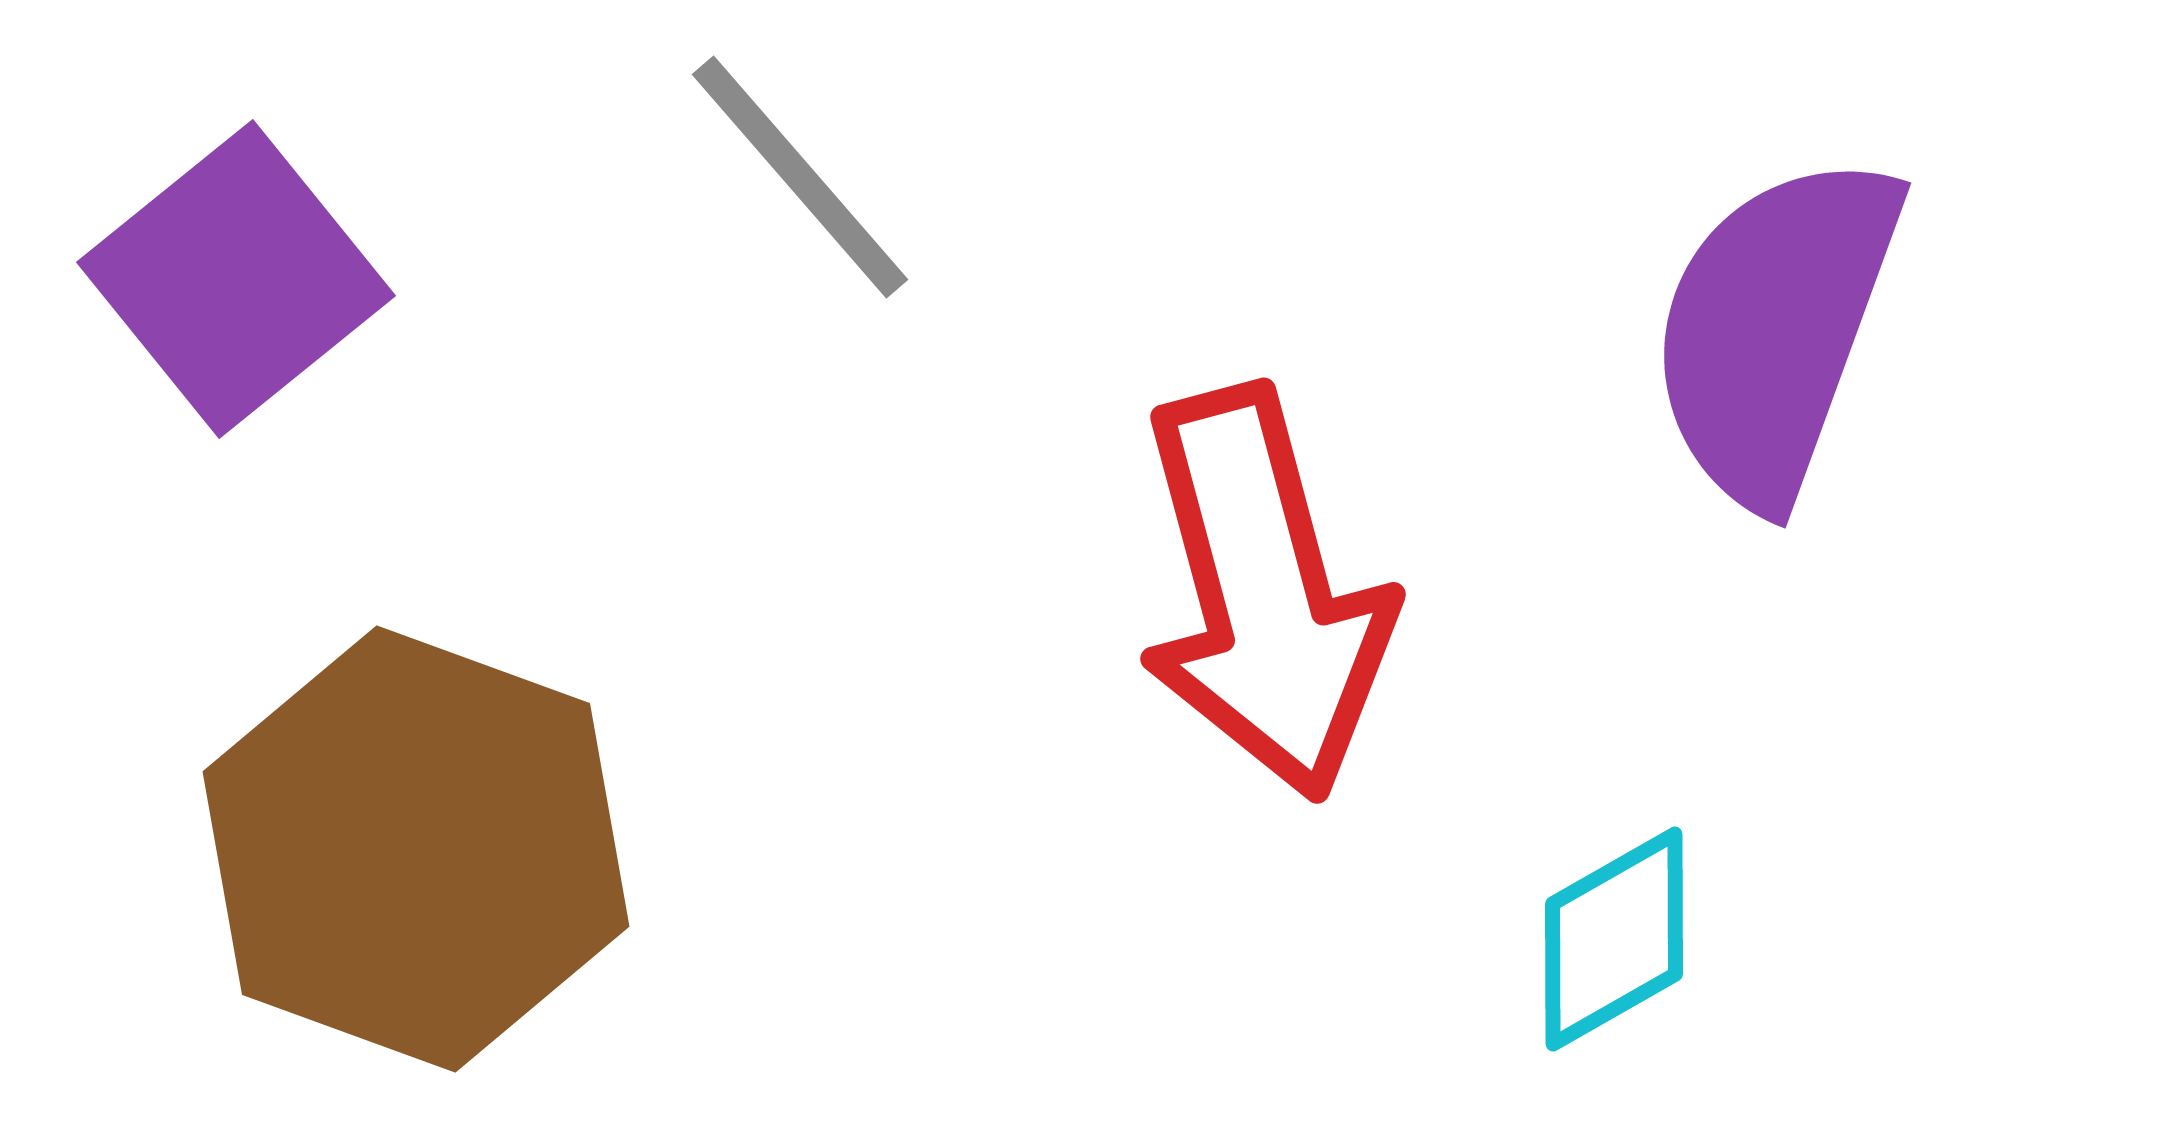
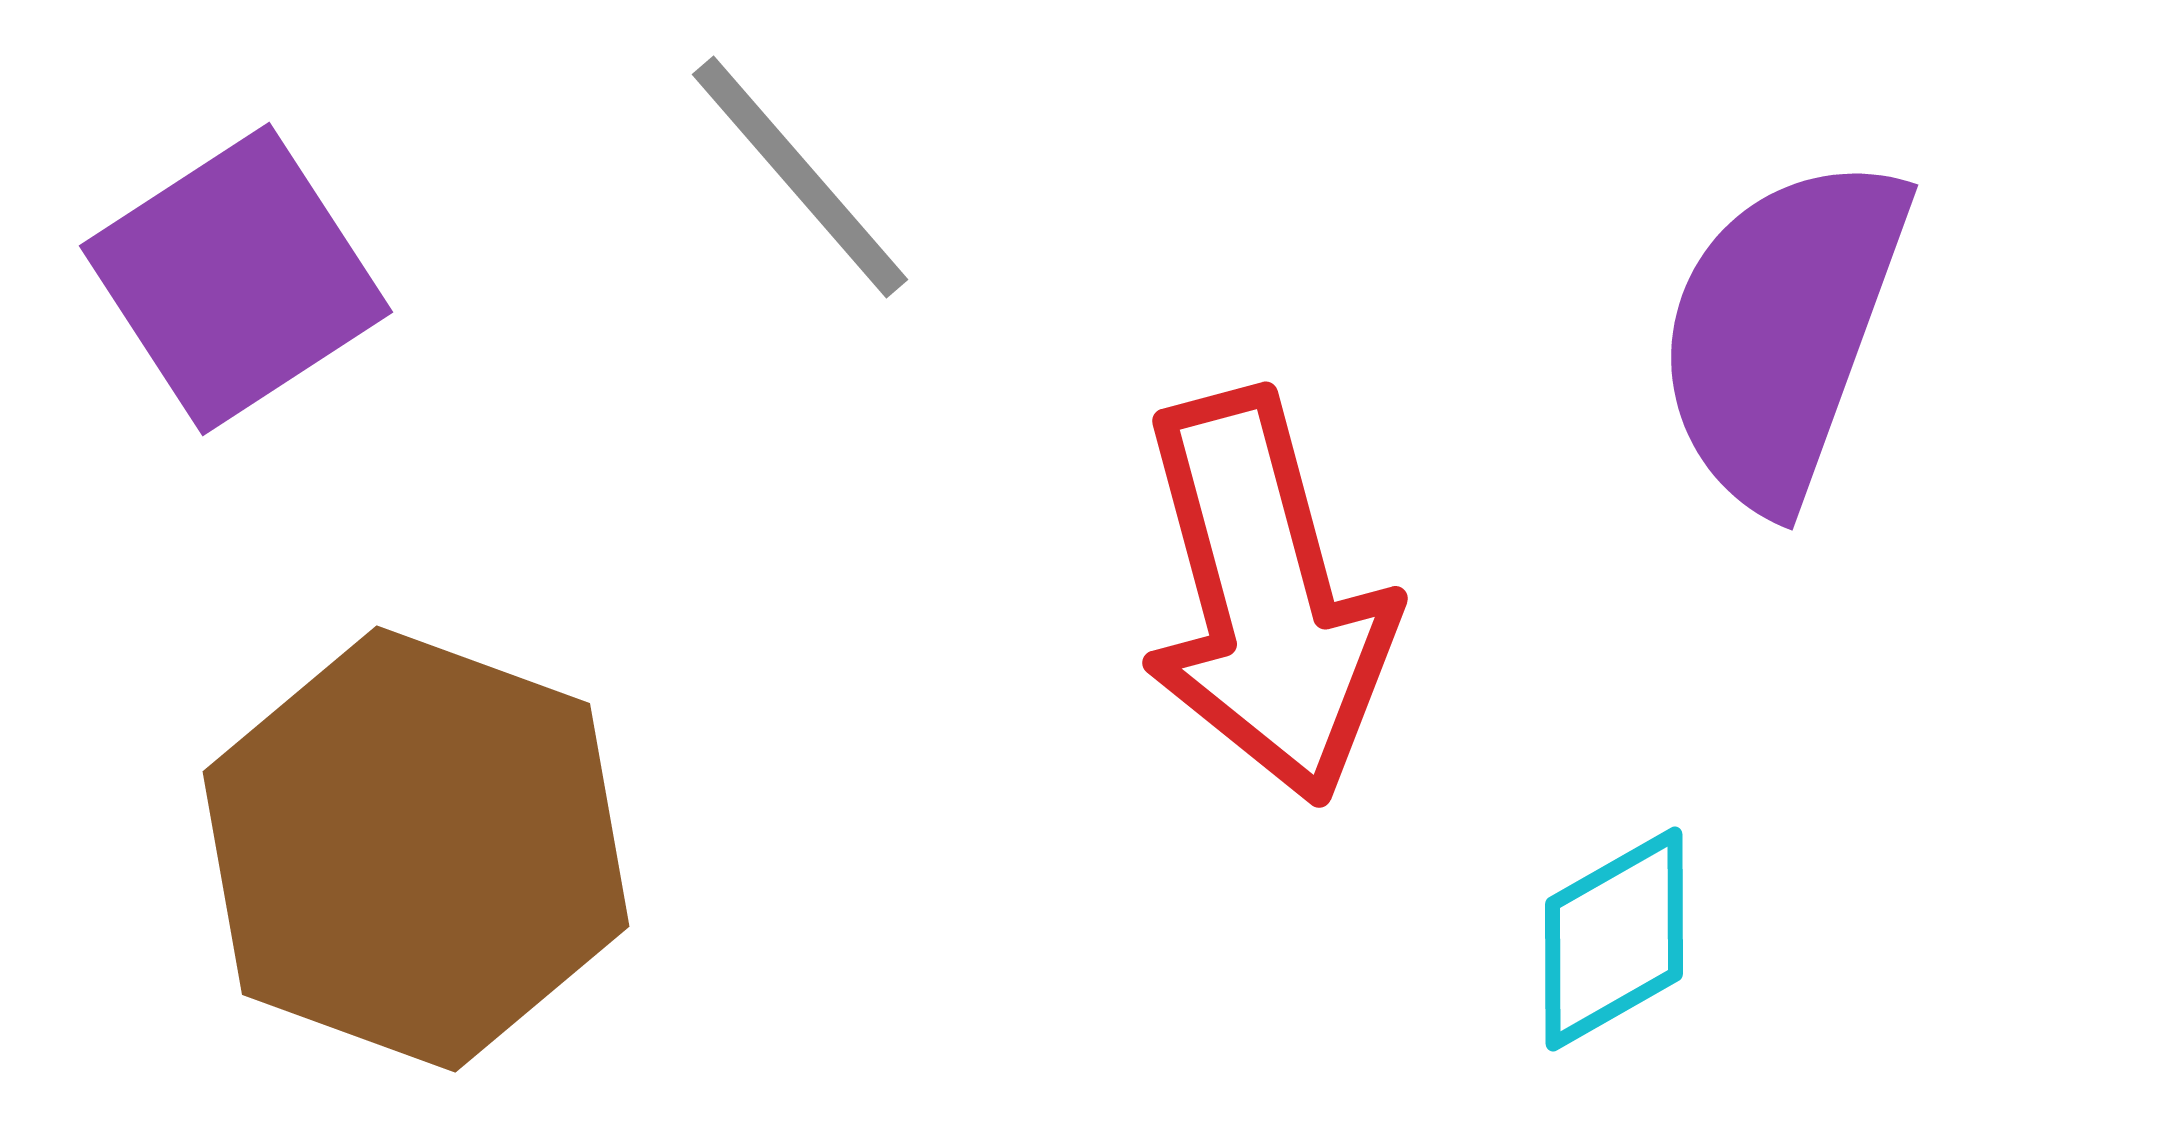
purple square: rotated 6 degrees clockwise
purple semicircle: moved 7 px right, 2 px down
red arrow: moved 2 px right, 4 px down
